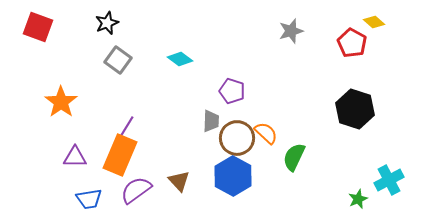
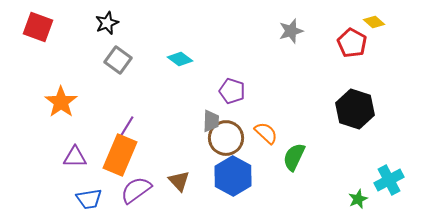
brown circle: moved 11 px left
